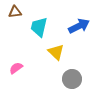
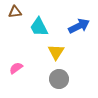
cyan trapezoid: rotated 40 degrees counterclockwise
yellow triangle: rotated 18 degrees clockwise
gray circle: moved 13 px left
